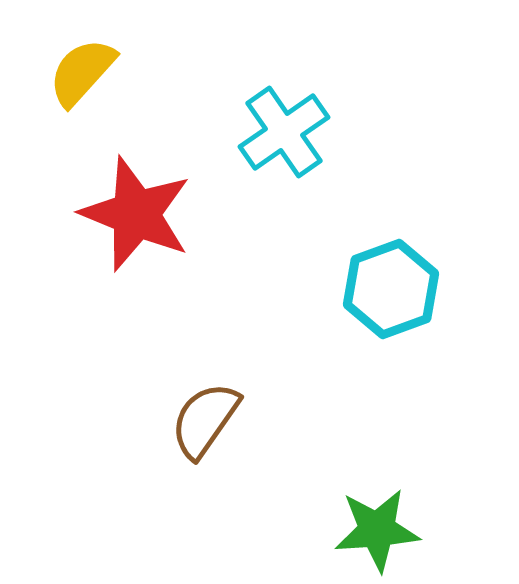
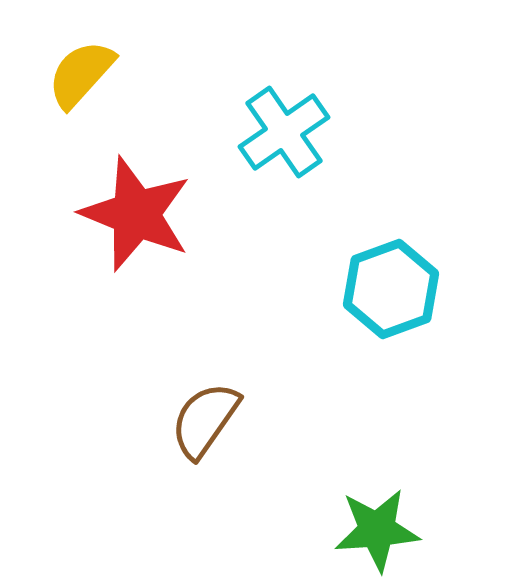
yellow semicircle: moved 1 px left, 2 px down
